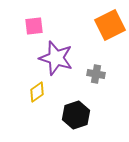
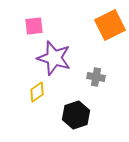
purple star: moved 2 px left
gray cross: moved 3 px down
